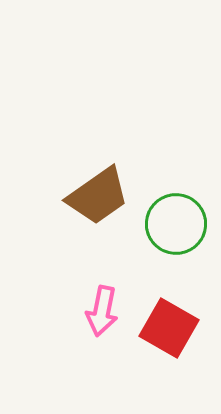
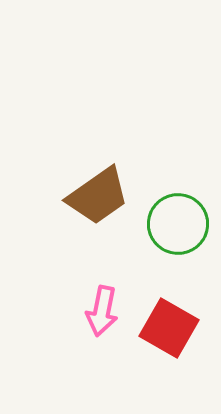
green circle: moved 2 px right
